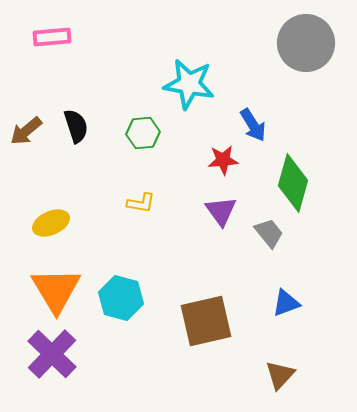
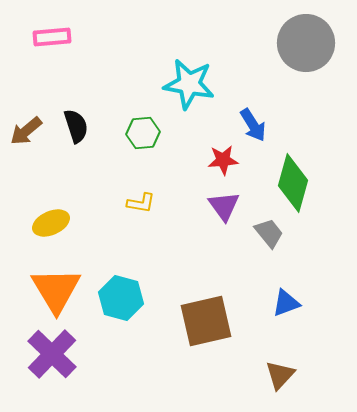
purple triangle: moved 3 px right, 5 px up
